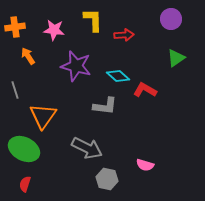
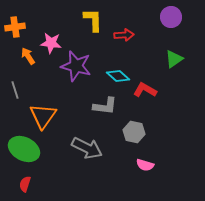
purple circle: moved 2 px up
pink star: moved 3 px left, 13 px down
green triangle: moved 2 px left, 1 px down
gray hexagon: moved 27 px right, 47 px up
